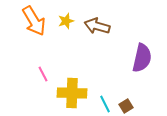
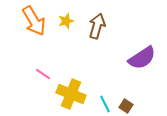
brown arrow: rotated 90 degrees clockwise
purple semicircle: rotated 44 degrees clockwise
pink line: rotated 28 degrees counterclockwise
yellow cross: moved 1 px left, 1 px down; rotated 20 degrees clockwise
brown square: rotated 24 degrees counterclockwise
